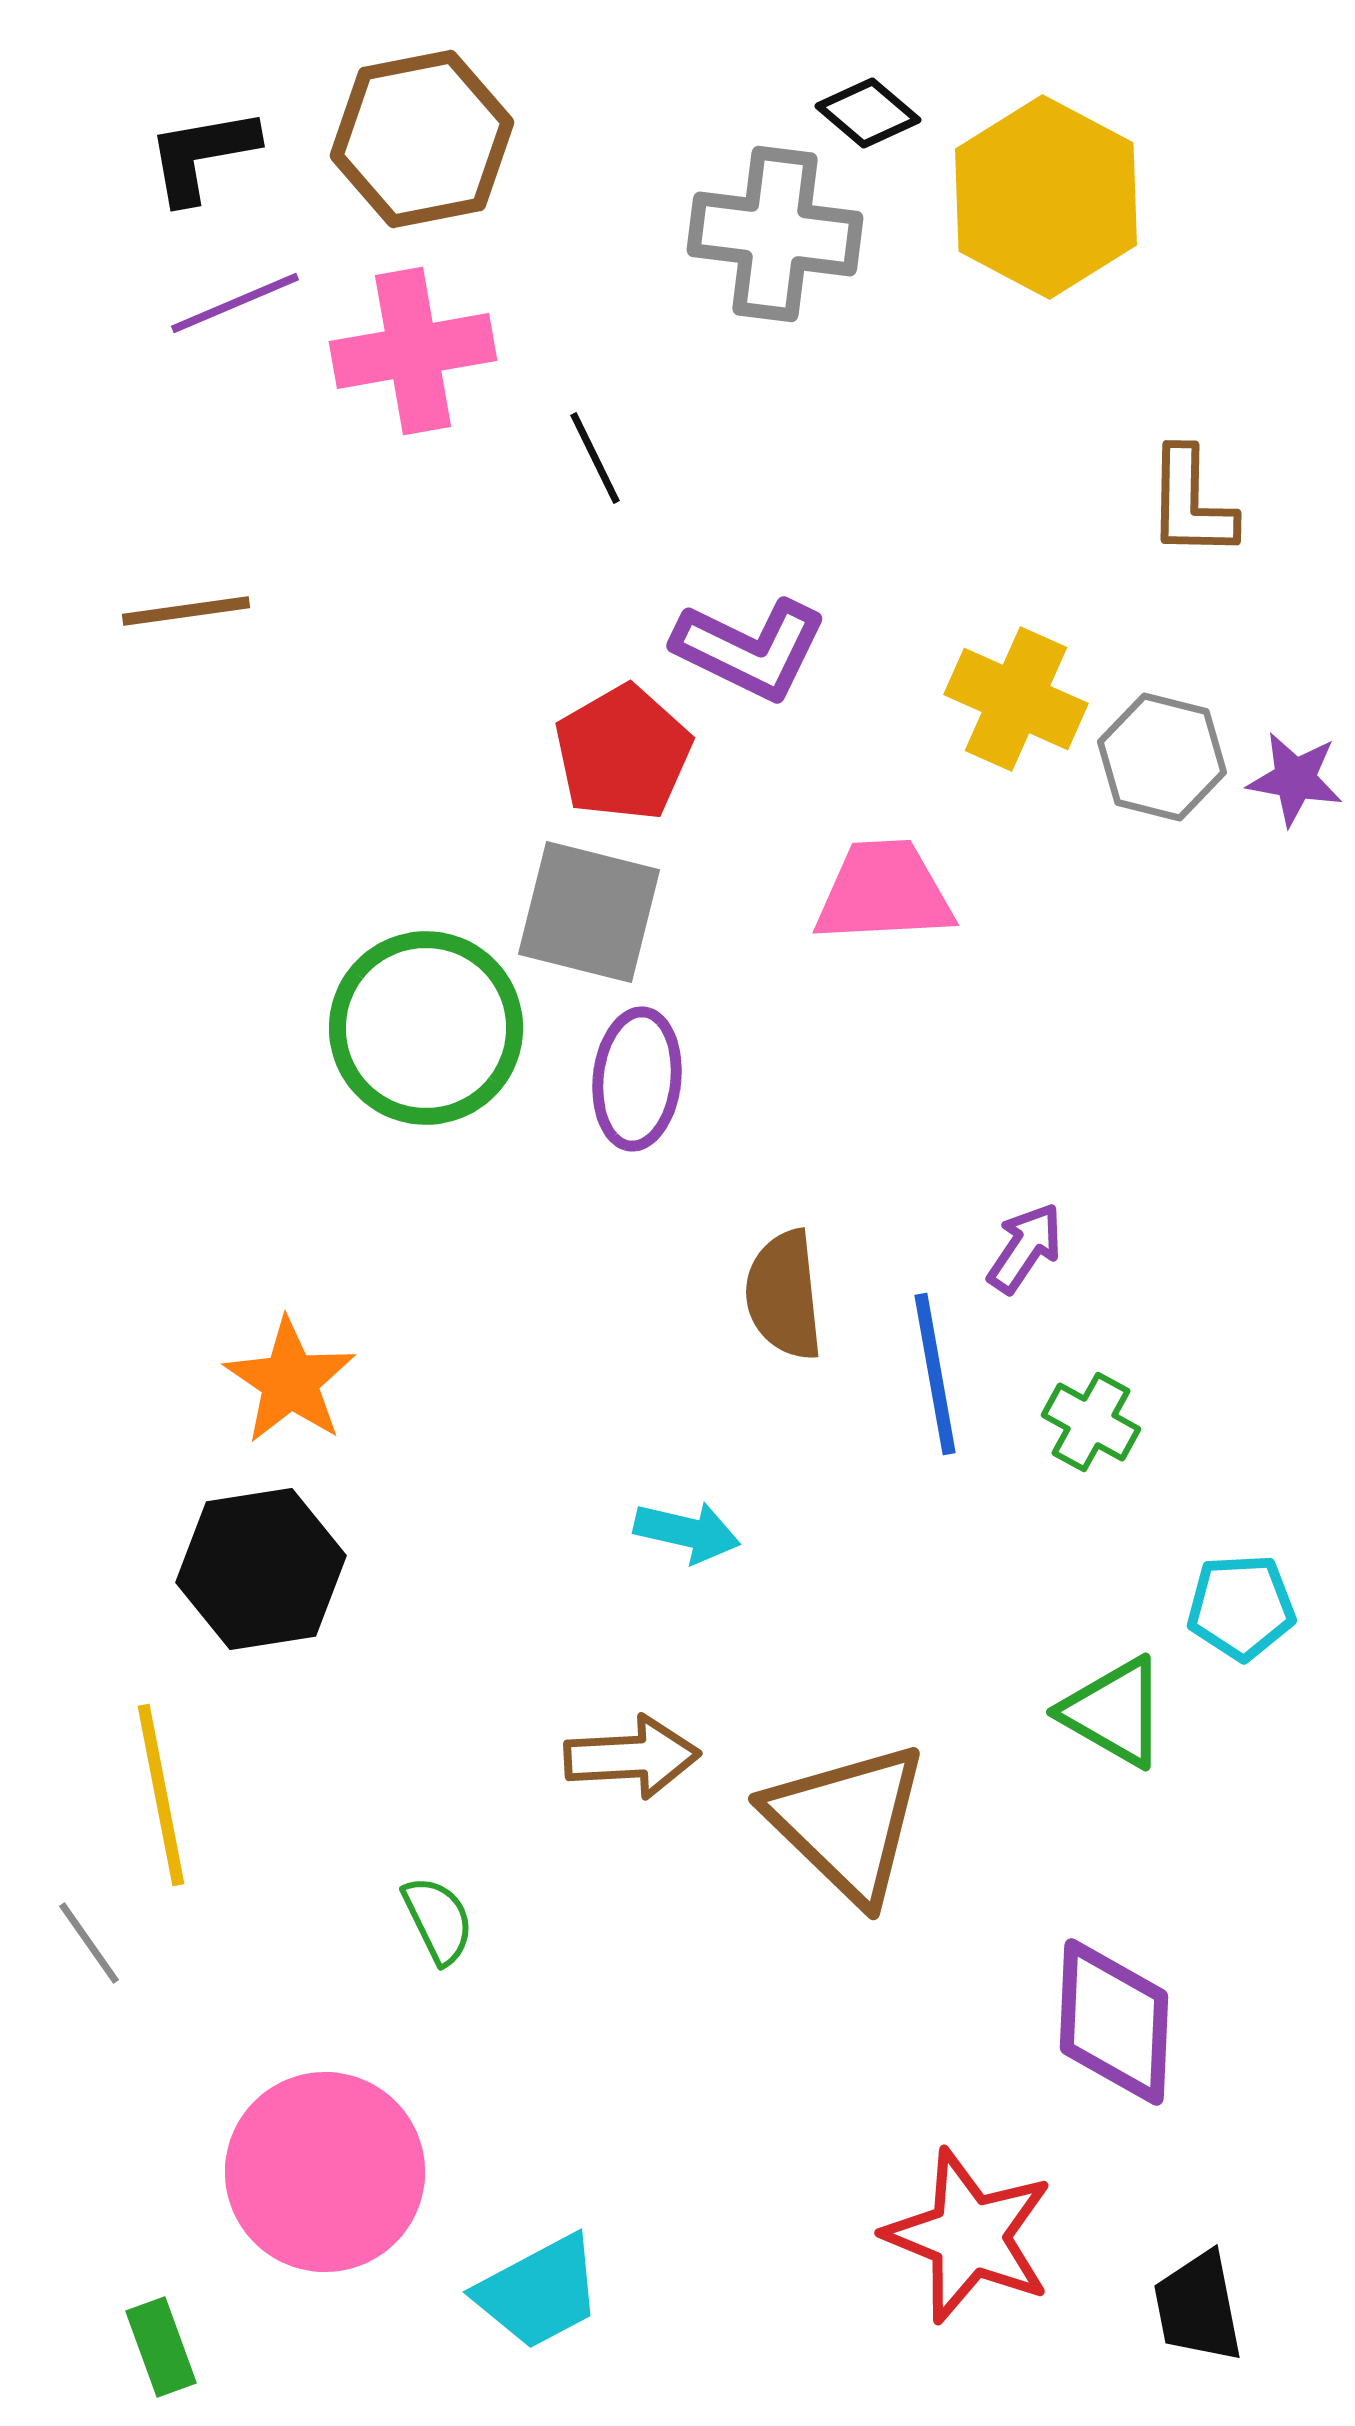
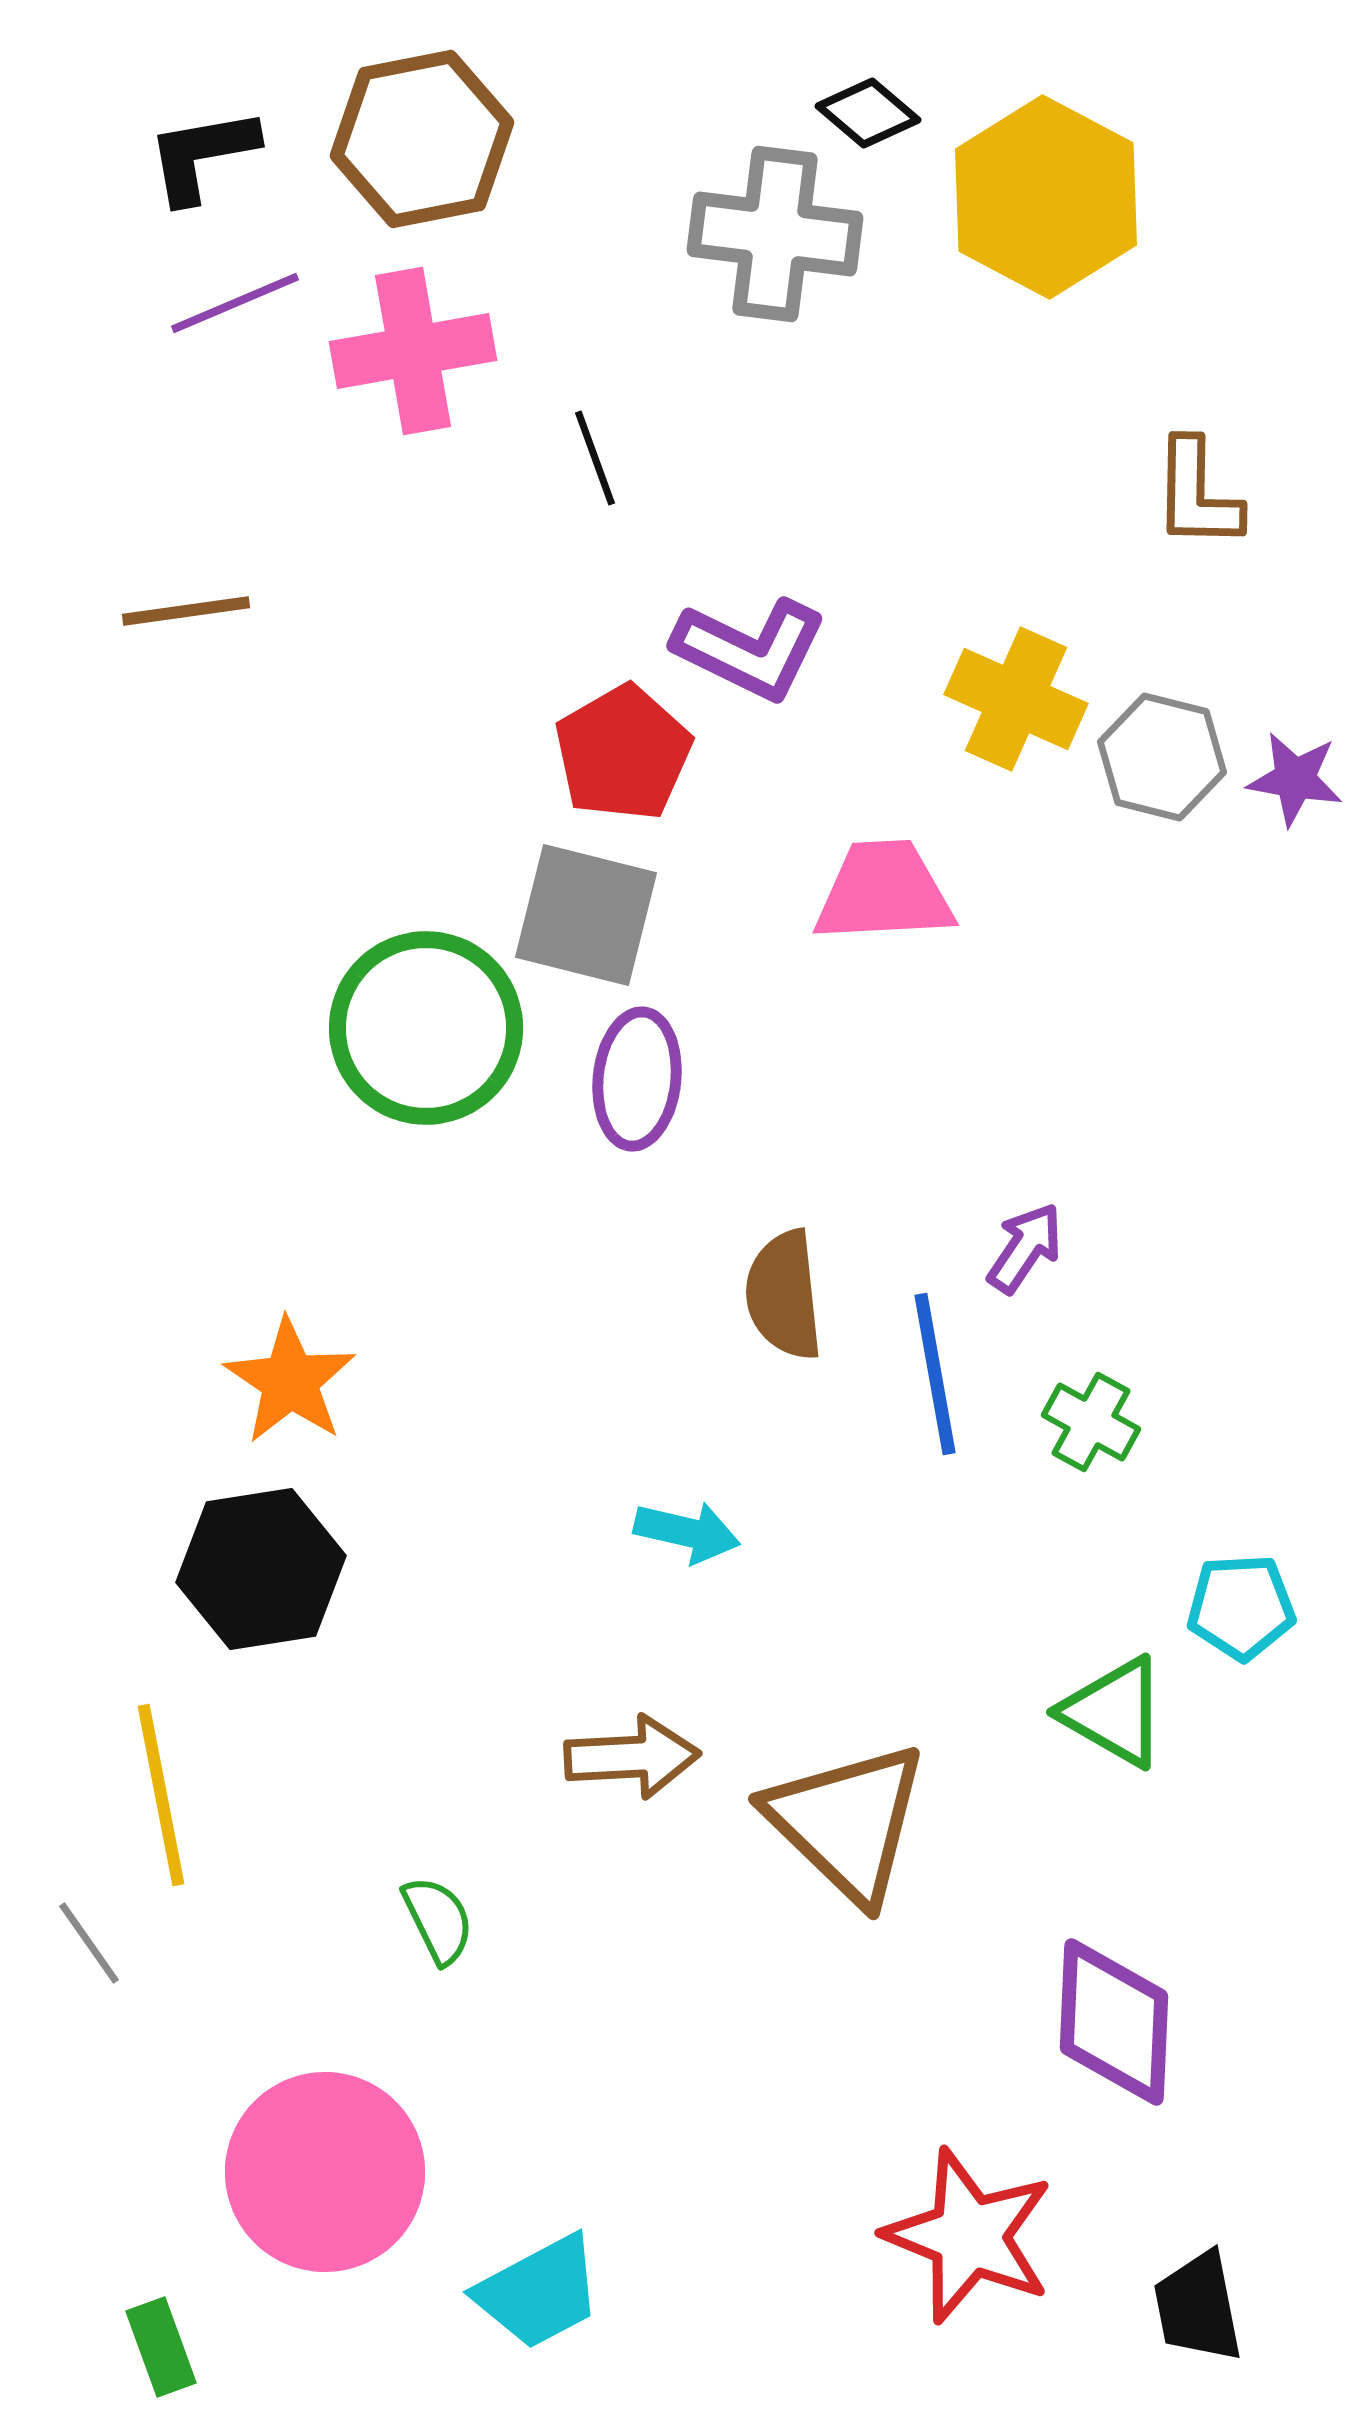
black line: rotated 6 degrees clockwise
brown L-shape: moved 6 px right, 9 px up
gray square: moved 3 px left, 3 px down
